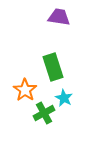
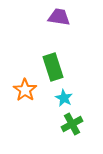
green cross: moved 28 px right, 11 px down
